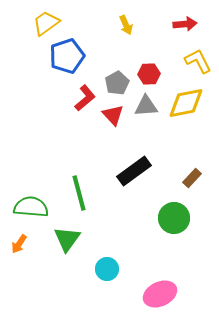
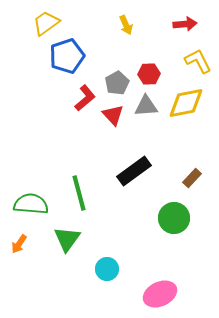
green semicircle: moved 3 px up
